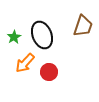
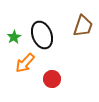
red circle: moved 3 px right, 7 px down
